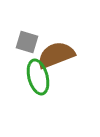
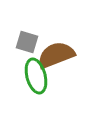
green ellipse: moved 2 px left, 1 px up
